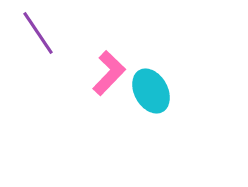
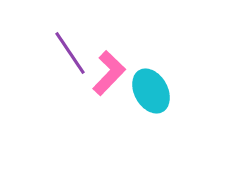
purple line: moved 32 px right, 20 px down
